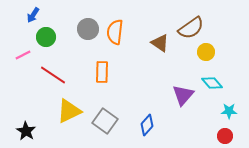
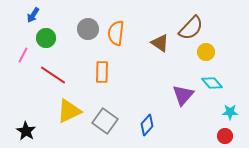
brown semicircle: rotated 12 degrees counterclockwise
orange semicircle: moved 1 px right, 1 px down
green circle: moved 1 px down
pink line: rotated 35 degrees counterclockwise
cyan star: moved 1 px right, 1 px down
